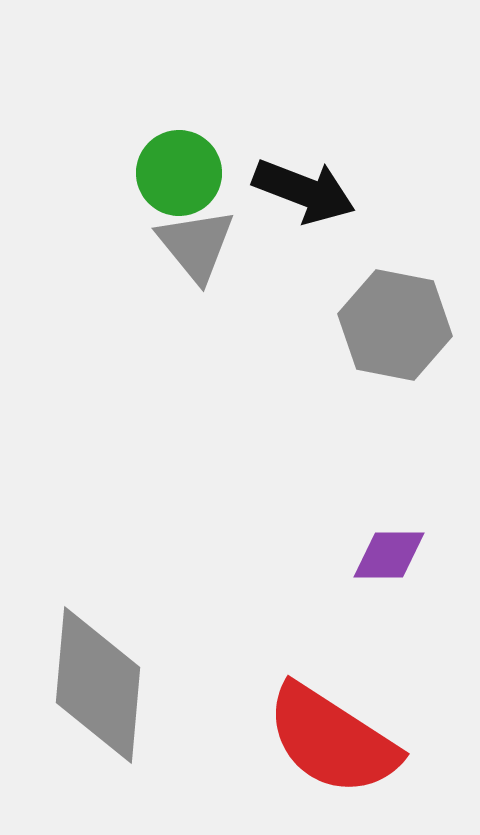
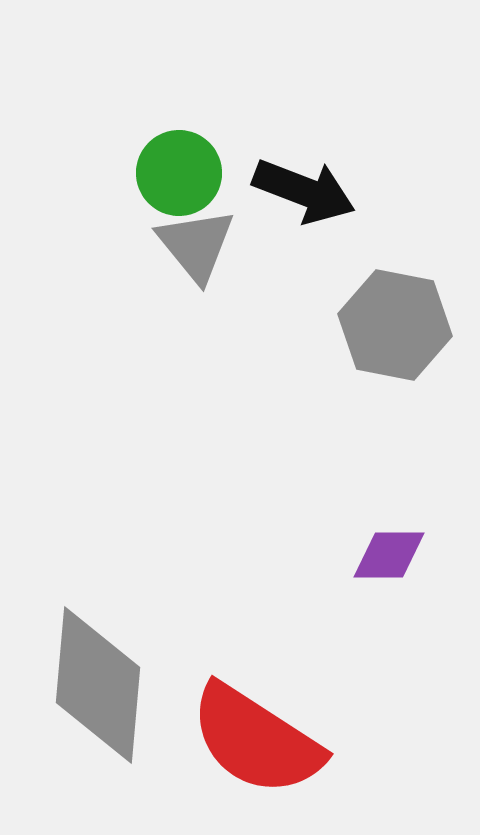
red semicircle: moved 76 px left
